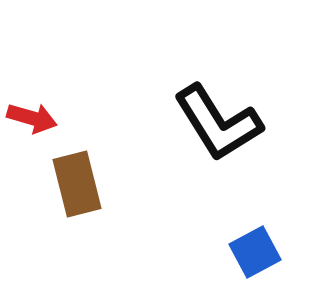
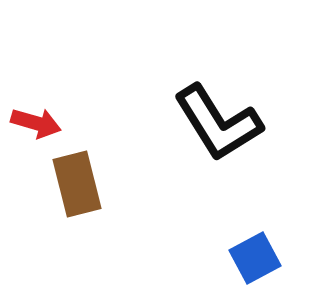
red arrow: moved 4 px right, 5 px down
blue square: moved 6 px down
